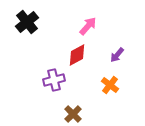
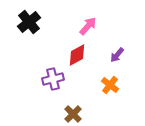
black cross: moved 2 px right
purple cross: moved 1 px left, 1 px up
